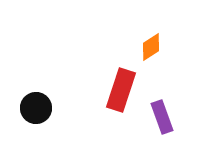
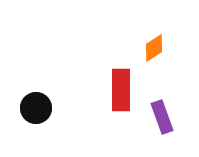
orange diamond: moved 3 px right, 1 px down
red rectangle: rotated 18 degrees counterclockwise
